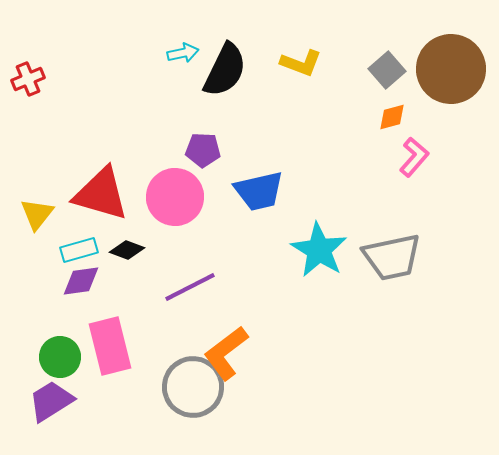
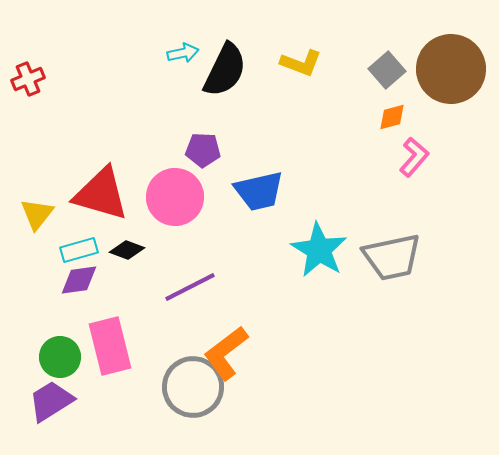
purple diamond: moved 2 px left, 1 px up
